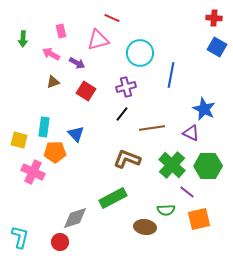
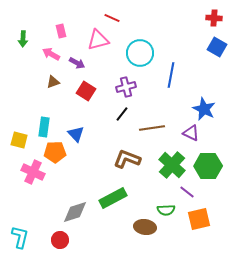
gray diamond: moved 6 px up
red circle: moved 2 px up
